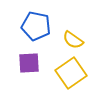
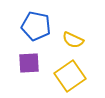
yellow semicircle: rotated 10 degrees counterclockwise
yellow square: moved 1 px left, 3 px down
